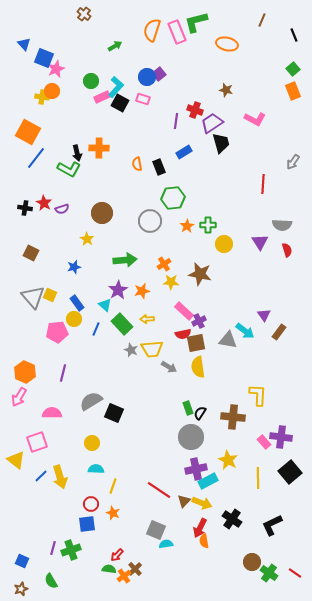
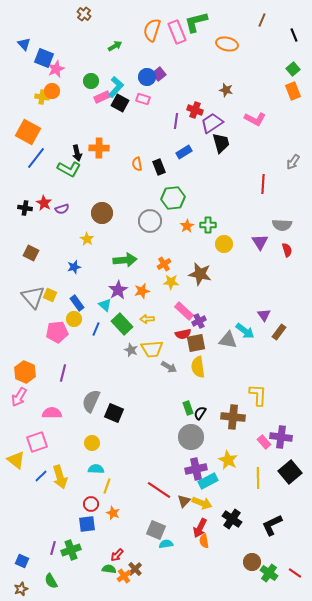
gray semicircle at (91, 401): rotated 35 degrees counterclockwise
yellow line at (113, 486): moved 6 px left
